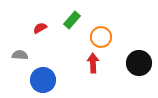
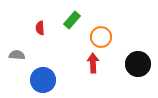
red semicircle: rotated 64 degrees counterclockwise
gray semicircle: moved 3 px left
black circle: moved 1 px left, 1 px down
